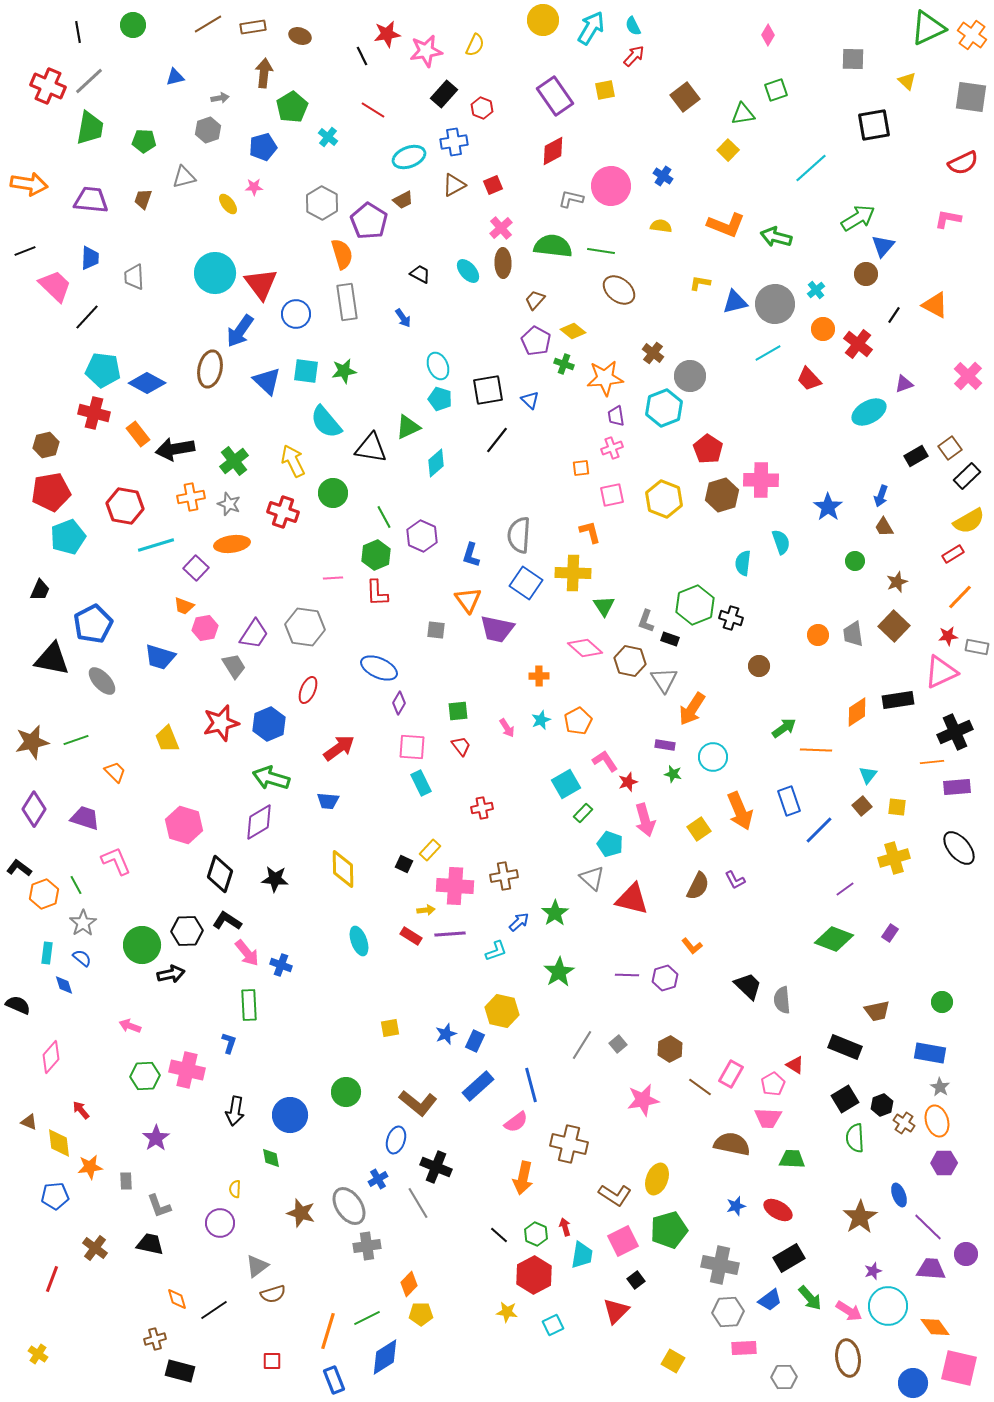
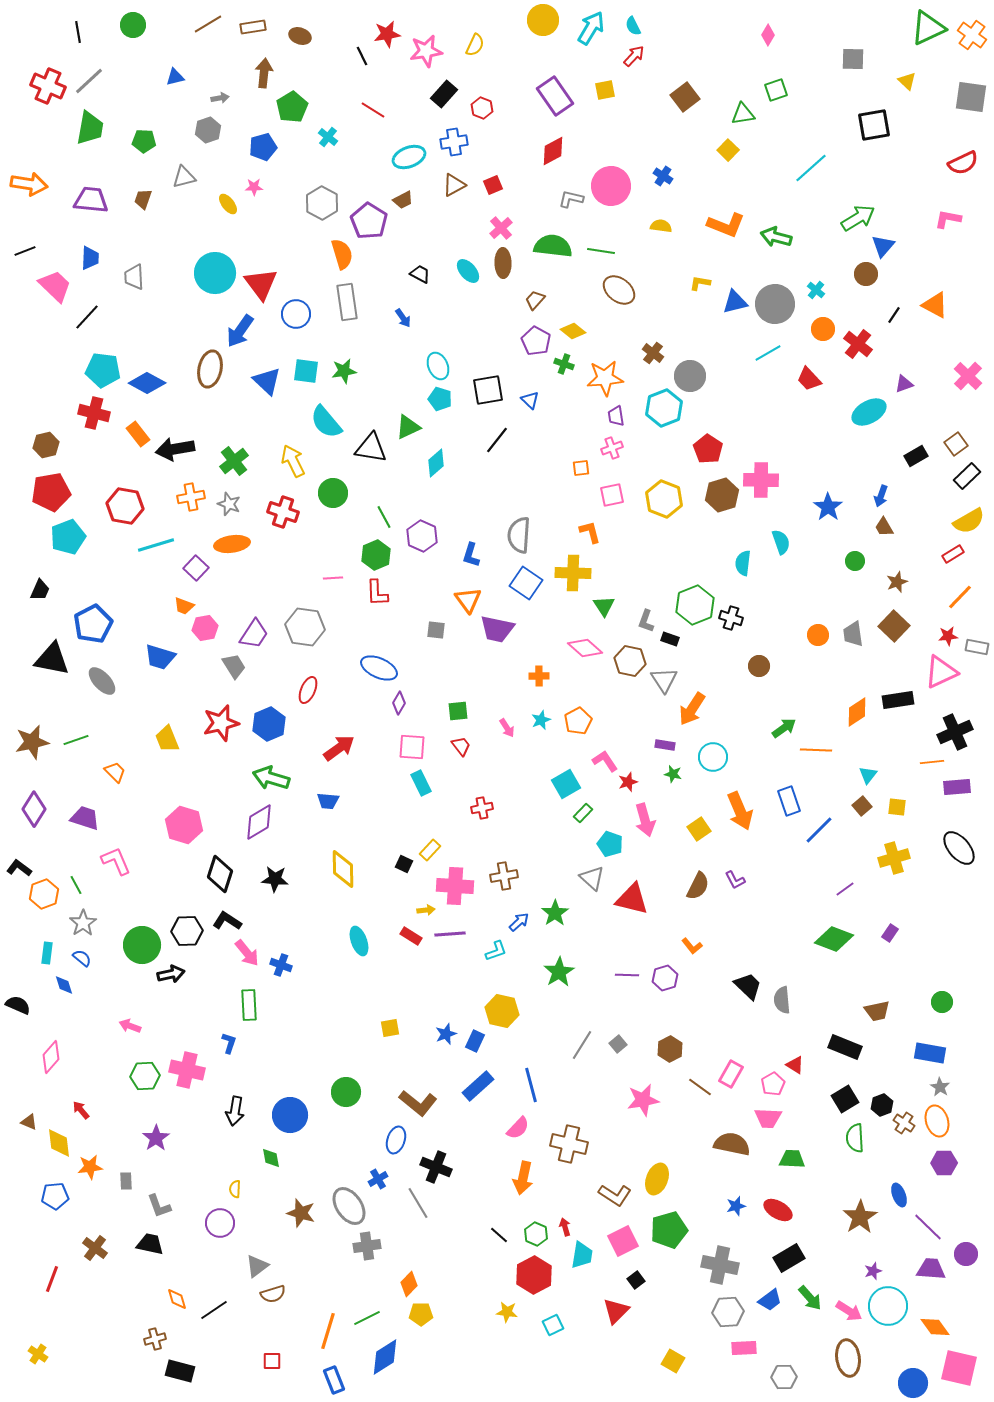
cyan cross at (816, 290): rotated 12 degrees counterclockwise
brown square at (950, 448): moved 6 px right, 4 px up
pink semicircle at (516, 1122): moved 2 px right, 6 px down; rotated 10 degrees counterclockwise
